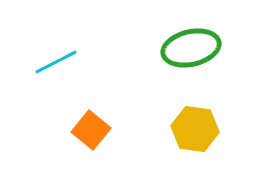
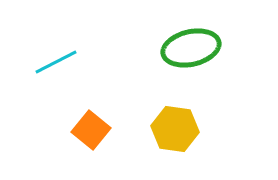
yellow hexagon: moved 20 px left
